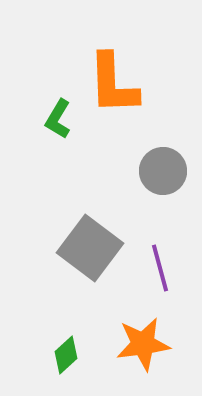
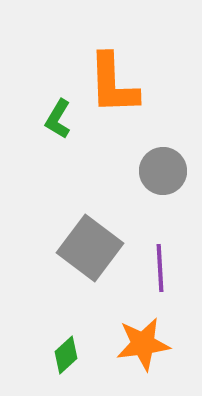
purple line: rotated 12 degrees clockwise
